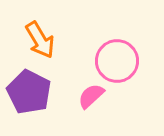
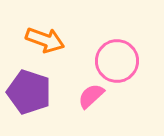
orange arrow: moved 5 px right; rotated 39 degrees counterclockwise
purple pentagon: rotated 9 degrees counterclockwise
